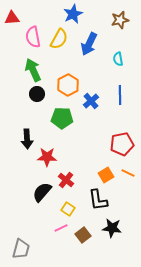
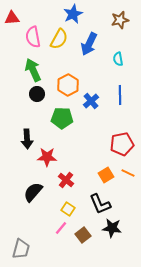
black semicircle: moved 9 px left
black L-shape: moved 2 px right, 4 px down; rotated 15 degrees counterclockwise
pink line: rotated 24 degrees counterclockwise
